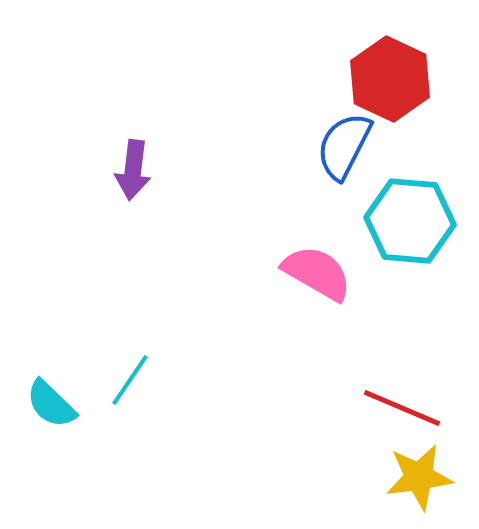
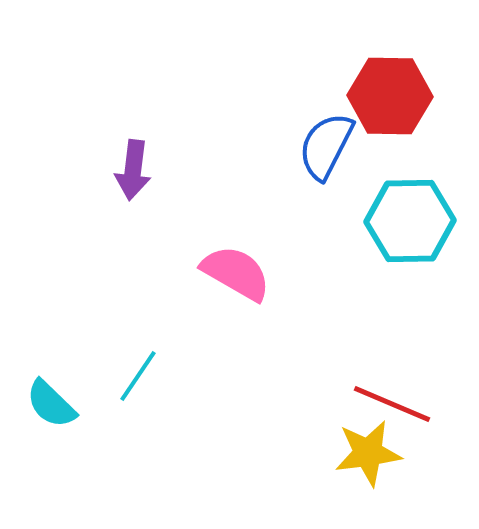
red hexagon: moved 17 px down; rotated 24 degrees counterclockwise
blue semicircle: moved 18 px left
cyan hexagon: rotated 6 degrees counterclockwise
pink semicircle: moved 81 px left
cyan line: moved 8 px right, 4 px up
red line: moved 10 px left, 4 px up
yellow star: moved 51 px left, 24 px up
